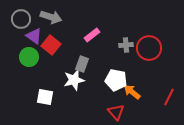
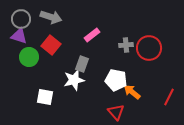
purple triangle: moved 15 px left; rotated 18 degrees counterclockwise
